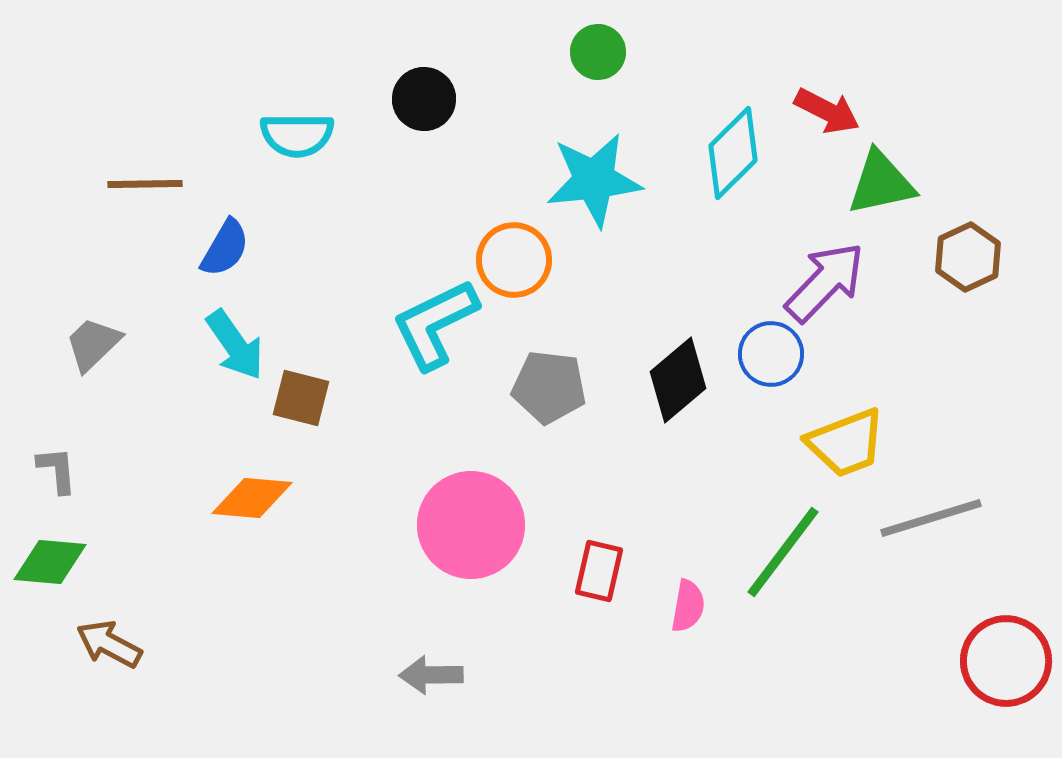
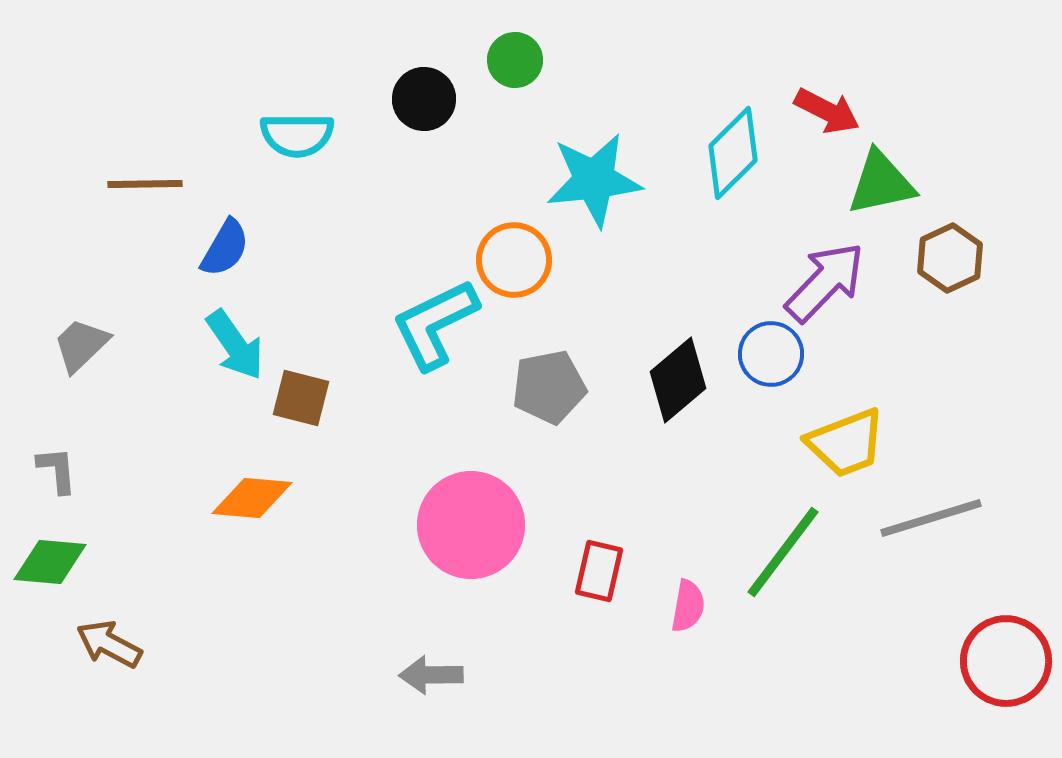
green circle: moved 83 px left, 8 px down
brown hexagon: moved 18 px left, 1 px down
gray trapezoid: moved 12 px left, 1 px down
gray pentagon: rotated 18 degrees counterclockwise
